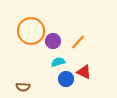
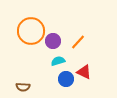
cyan semicircle: moved 1 px up
